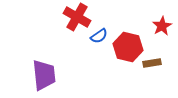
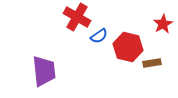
red star: moved 1 px right, 2 px up
purple trapezoid: moved 4 px up
